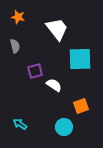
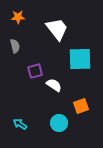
orange star: rotated 16 degrees counterclockwise
cyan circle: moved 5 px left, 4 px up
